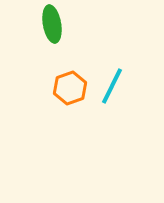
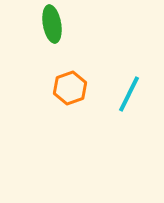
cyan line: moved 17 px right, 8 px down
